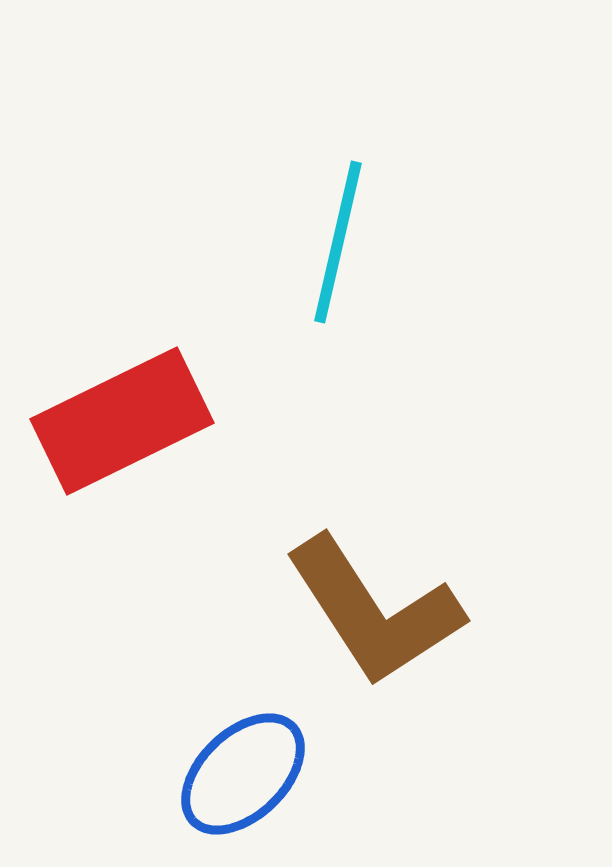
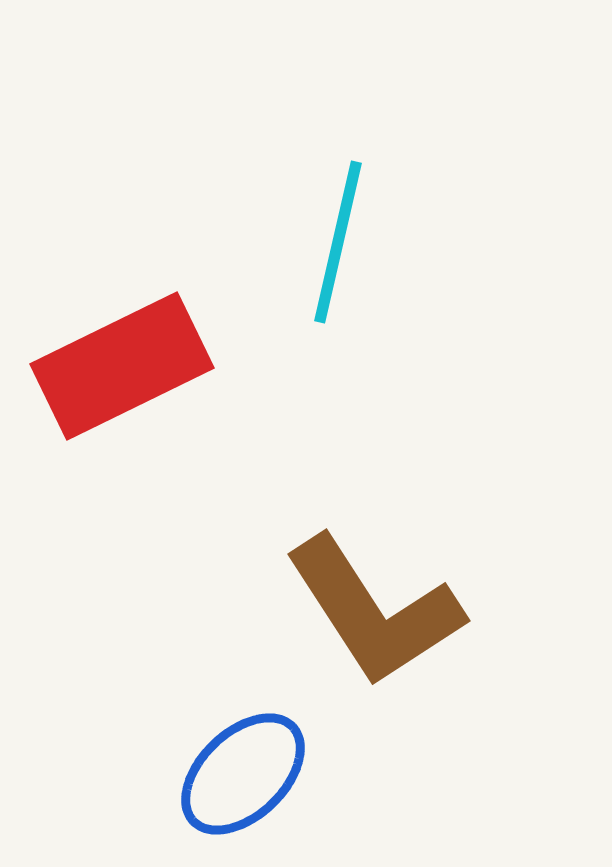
red rectangle: moved 55 px up
